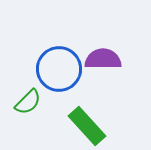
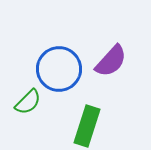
purple semicircle: moved 8 px right, 2 px down; rotated 132 degrees clockwise
green rectangle: rotated 60 degrees clockwise
